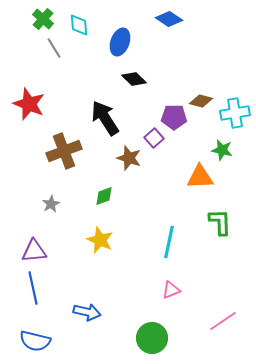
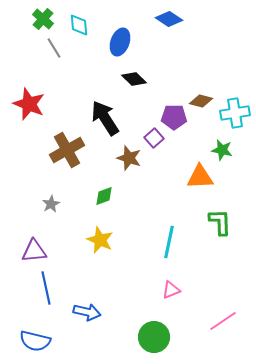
brown cross: moved 3 px right, 1 px up; rotated 8 degrees counterclockwise
blue line: moved 13 px right
green circle: moved 2 px right, 1 px up
